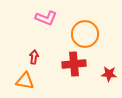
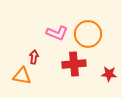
pink L-shape: moved 11 px right, 15 px down
orange circle: moved 3 px right
orange triangle: moved 3 px left, 5 px up
